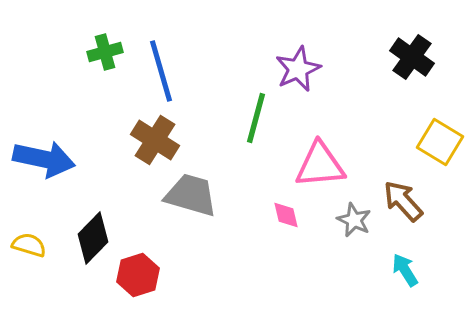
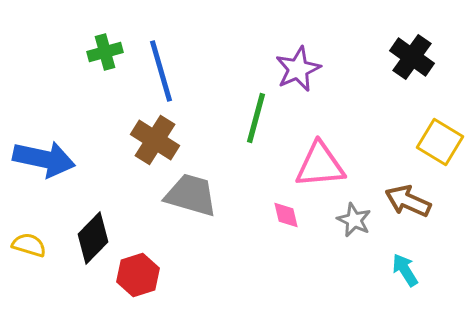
brown arrow: moved 5 px right; rotated 24 degrees counterclockwise
